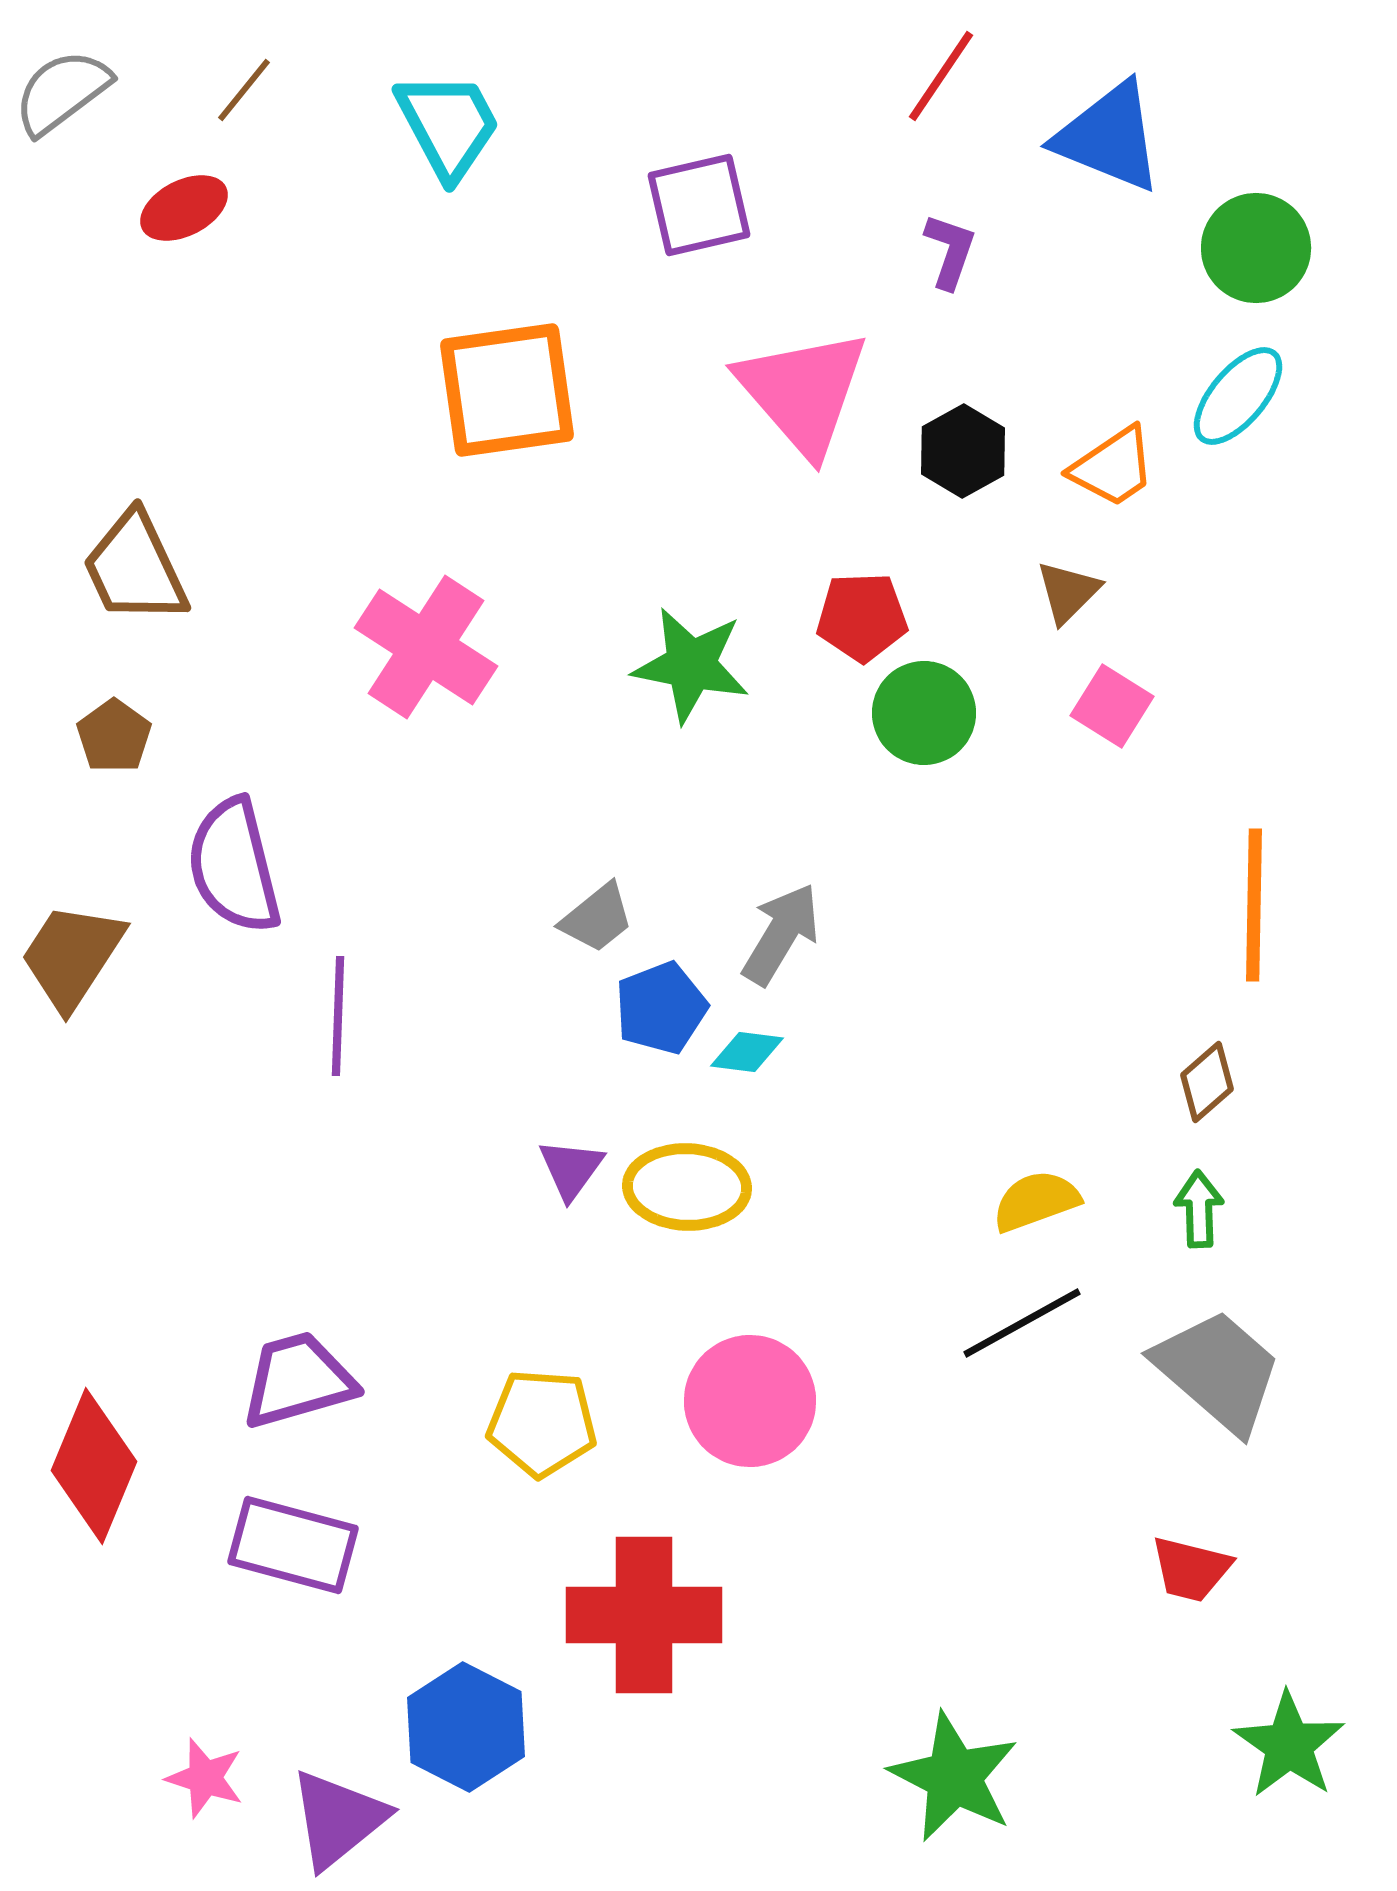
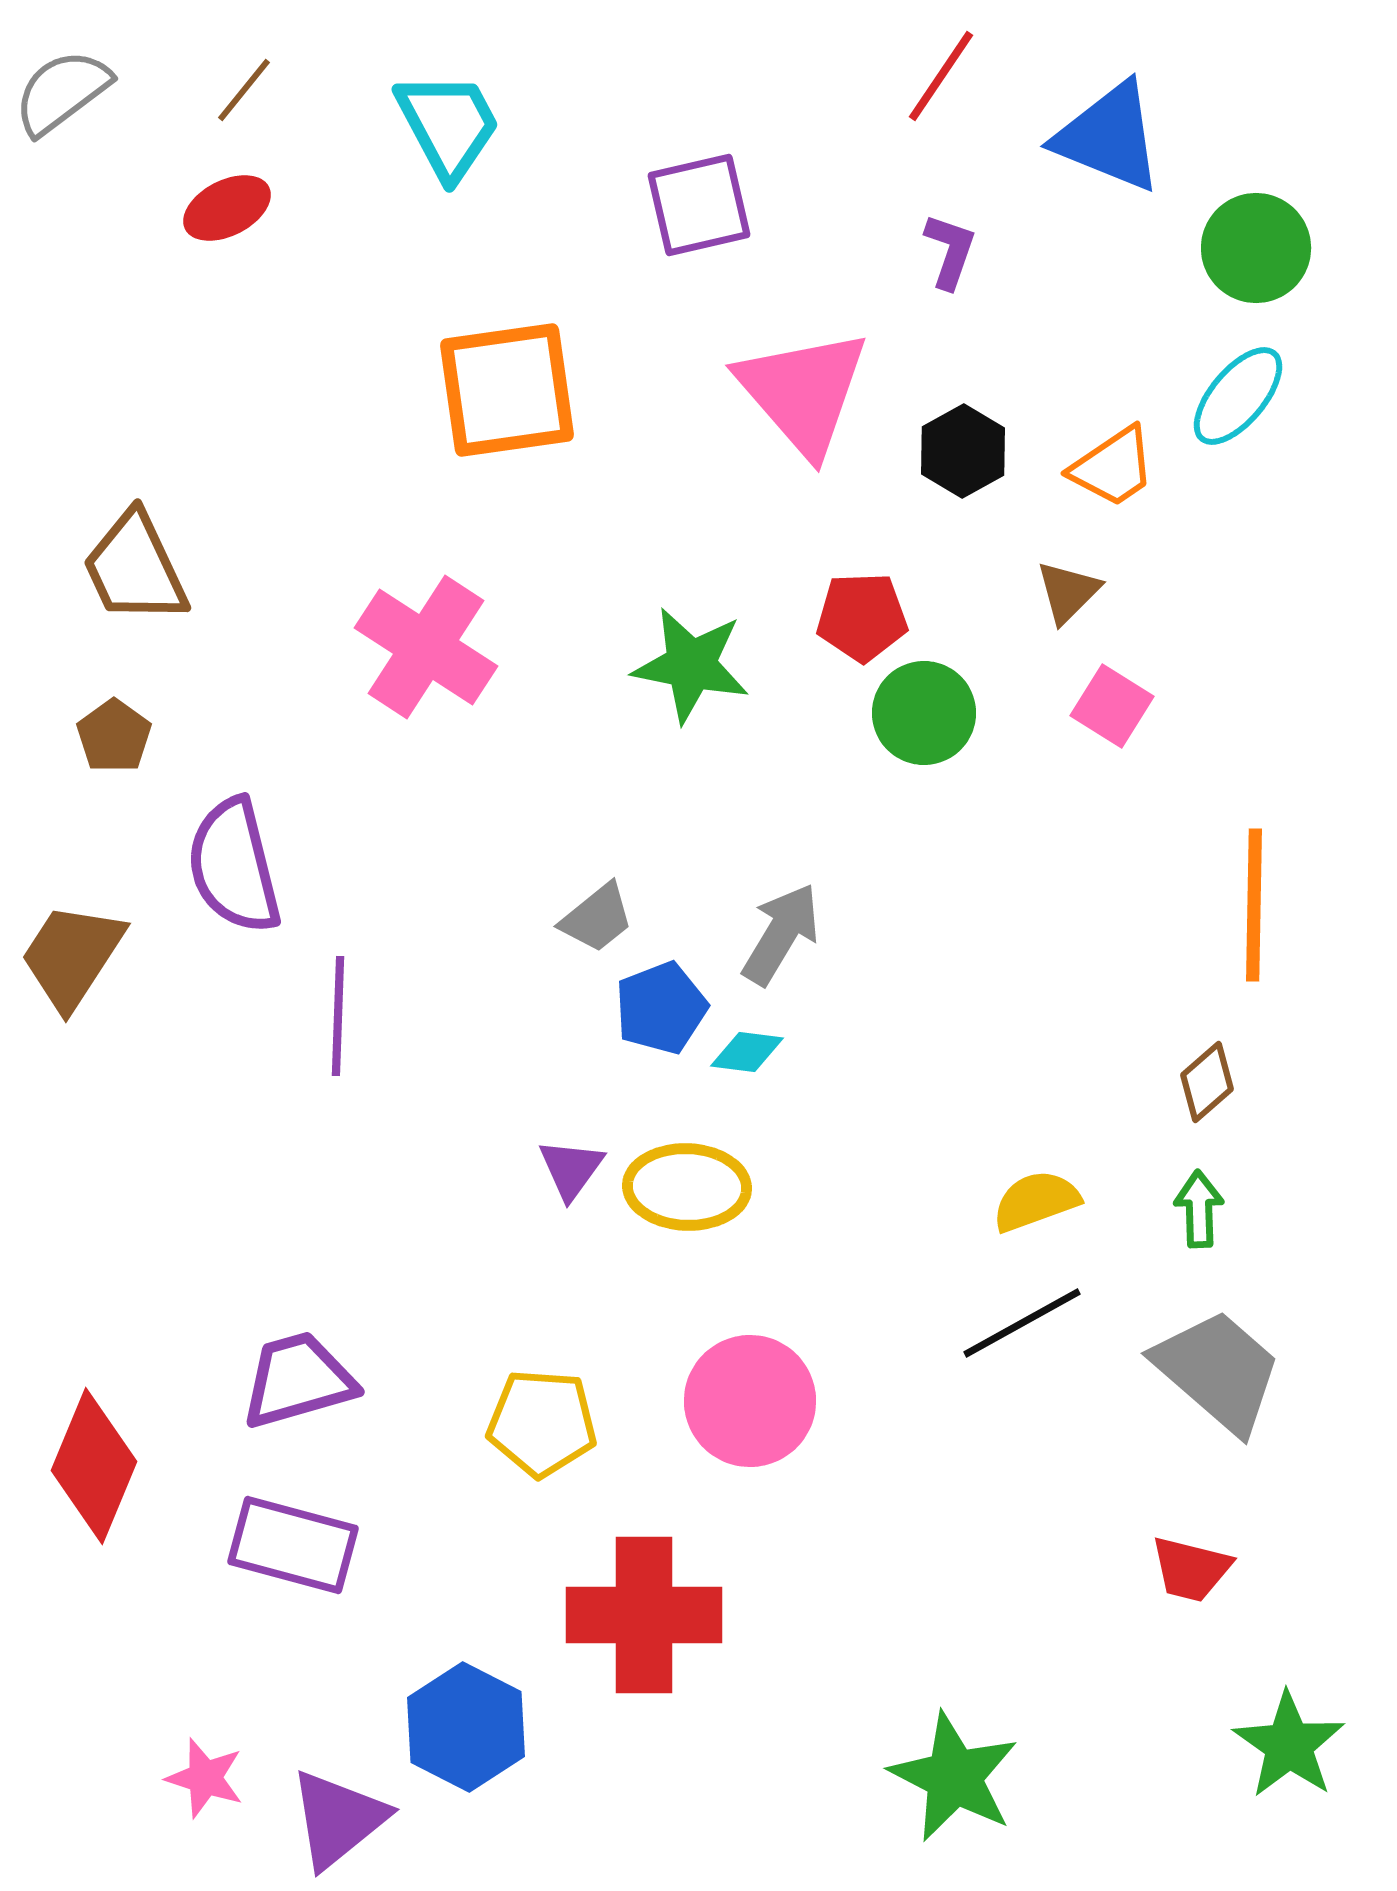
red ellipse at (184, 208): moved 43 px right
